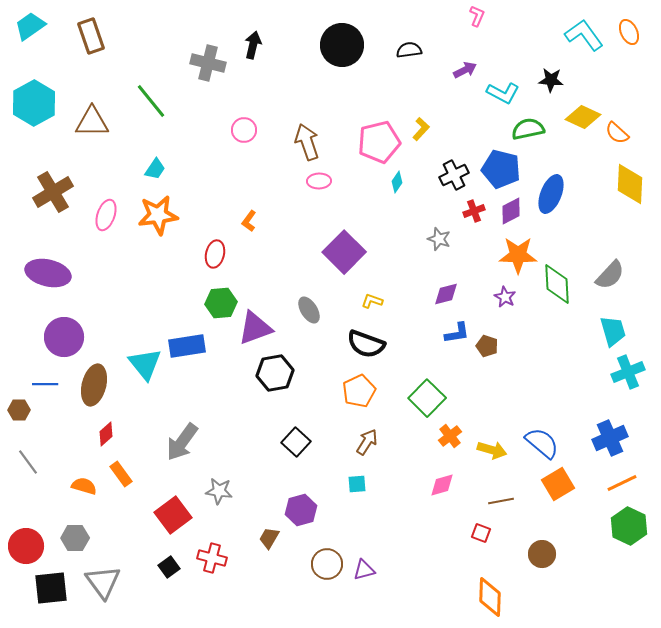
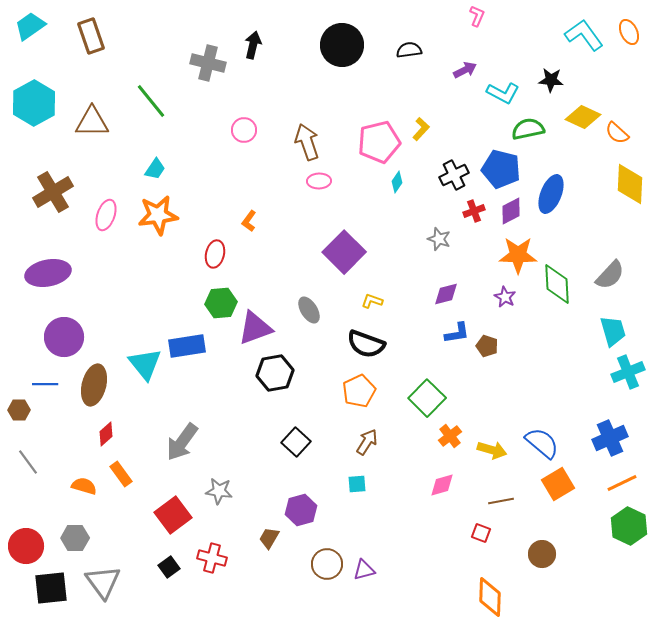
purple ellipse at (48, 273): rotated 24 degrees counterclockwise
